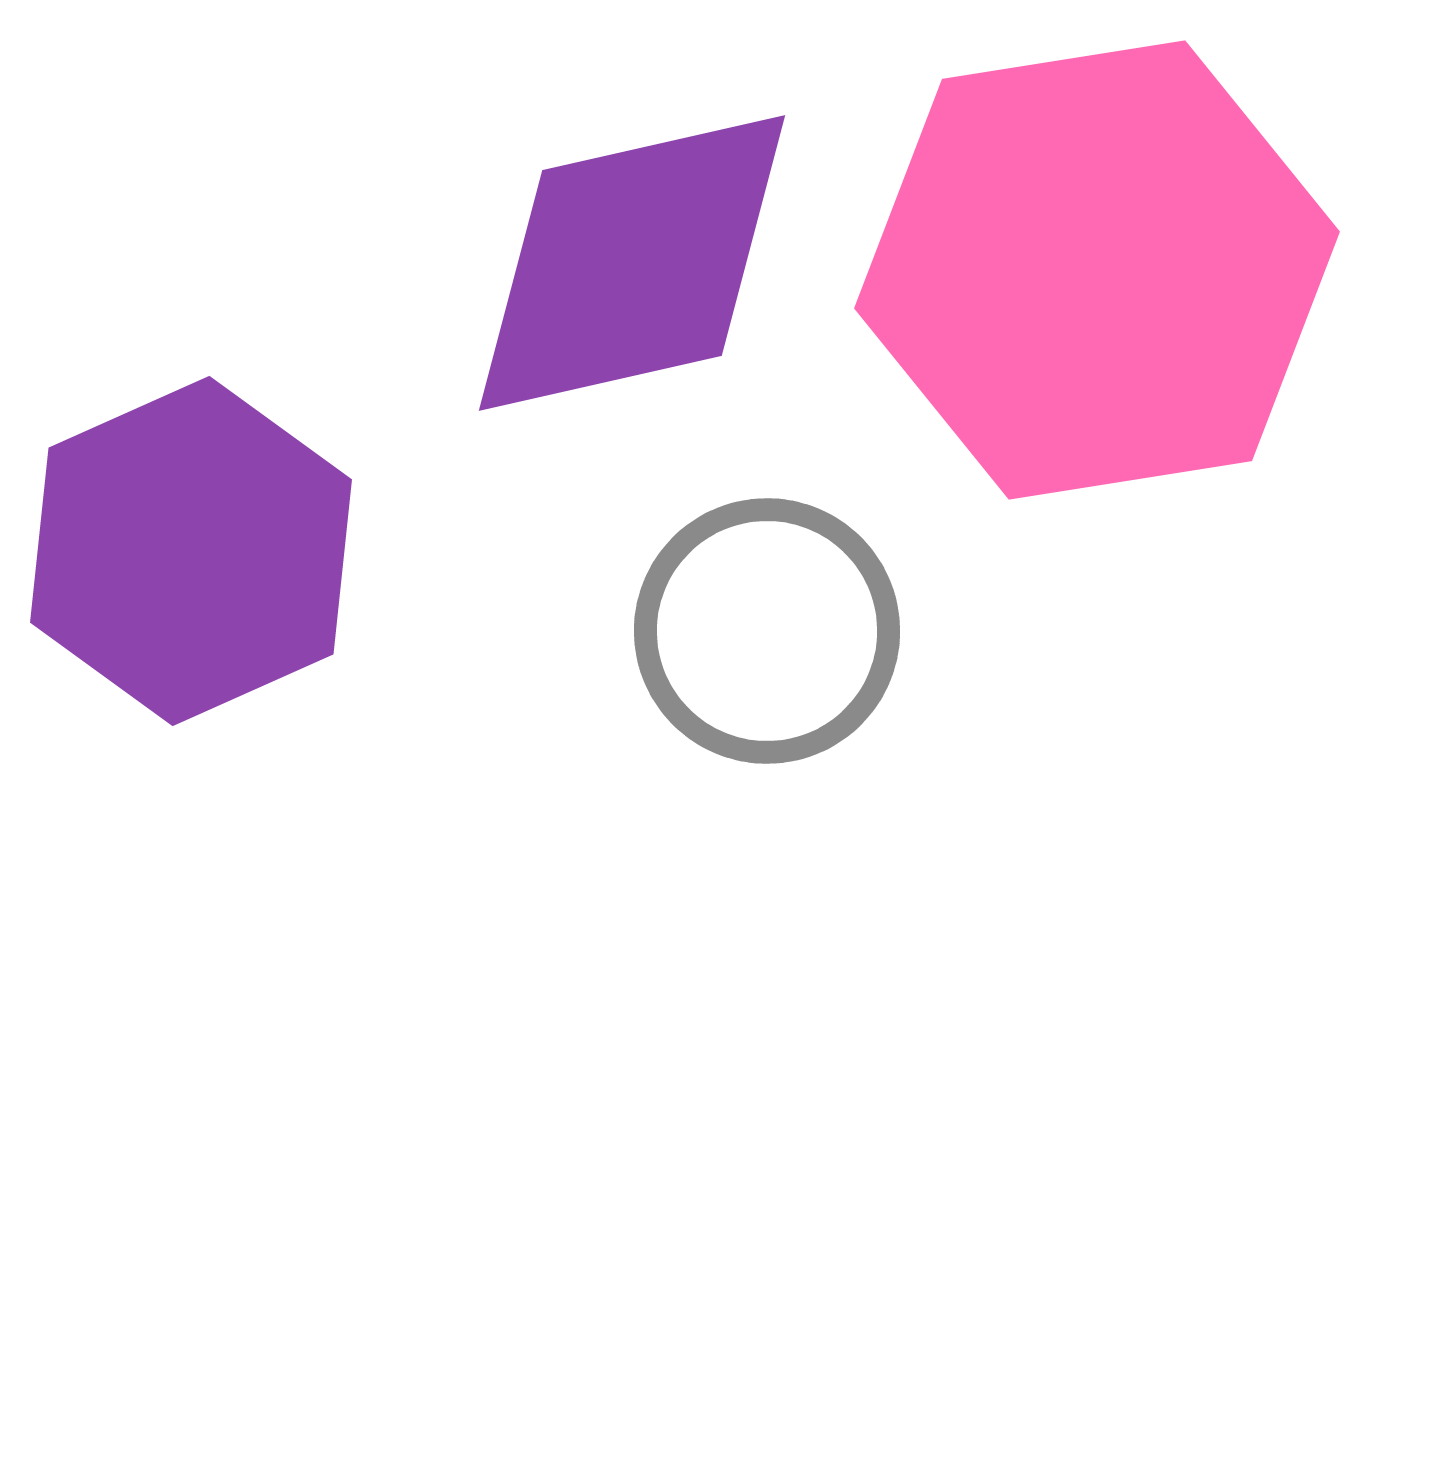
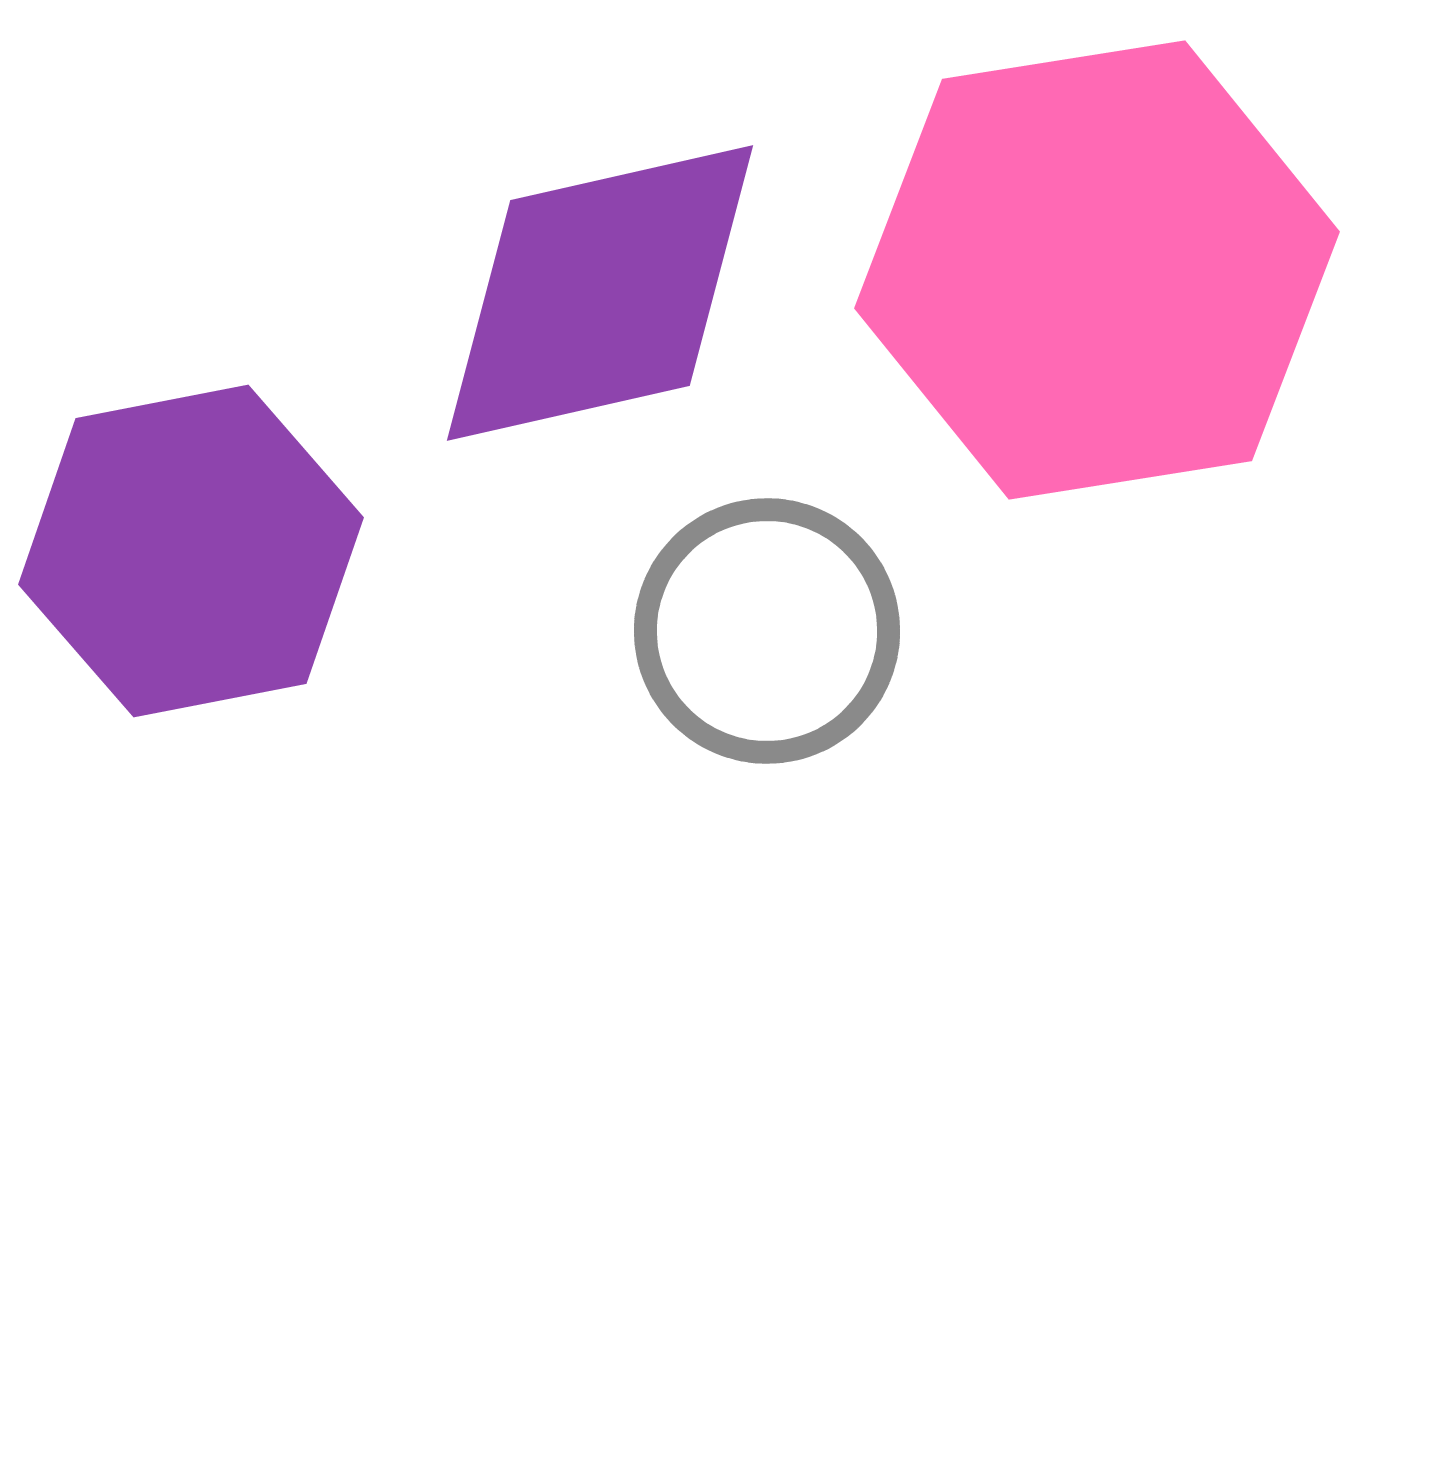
purple diamond: moved 32 px left, 30 px down
purple hexagon: rotated 13 degrees clockwise
